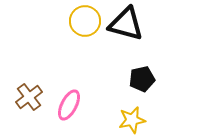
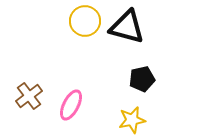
black triangle: moved 1 px right, 3 px down
brown cross: moved 1 px up
pink ellipse: moved 2 px right
